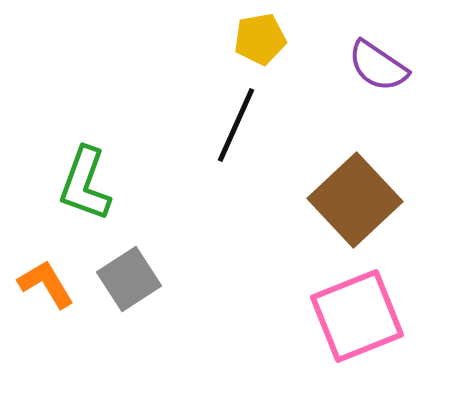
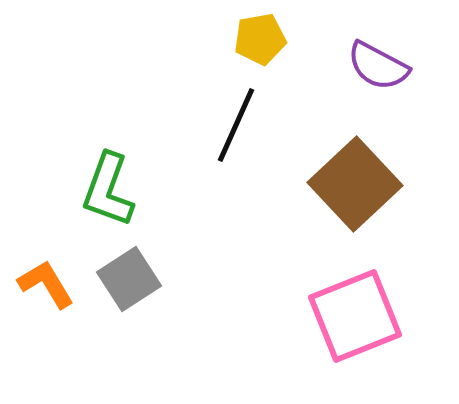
purple semicircle: rotated 6 degrees counterclockwise
green L-shape: moved 23 px right, 6 px down
brown square: moved 16 px up
pink square: moved 2 px left
